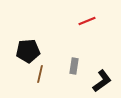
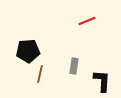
black L-shape: rotated 50 degrees counterclockwise
